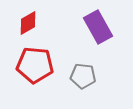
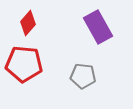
red diamond: rotated 20 degrees counterclockwise
red pentagon: moved 11 px left, 1 px up
